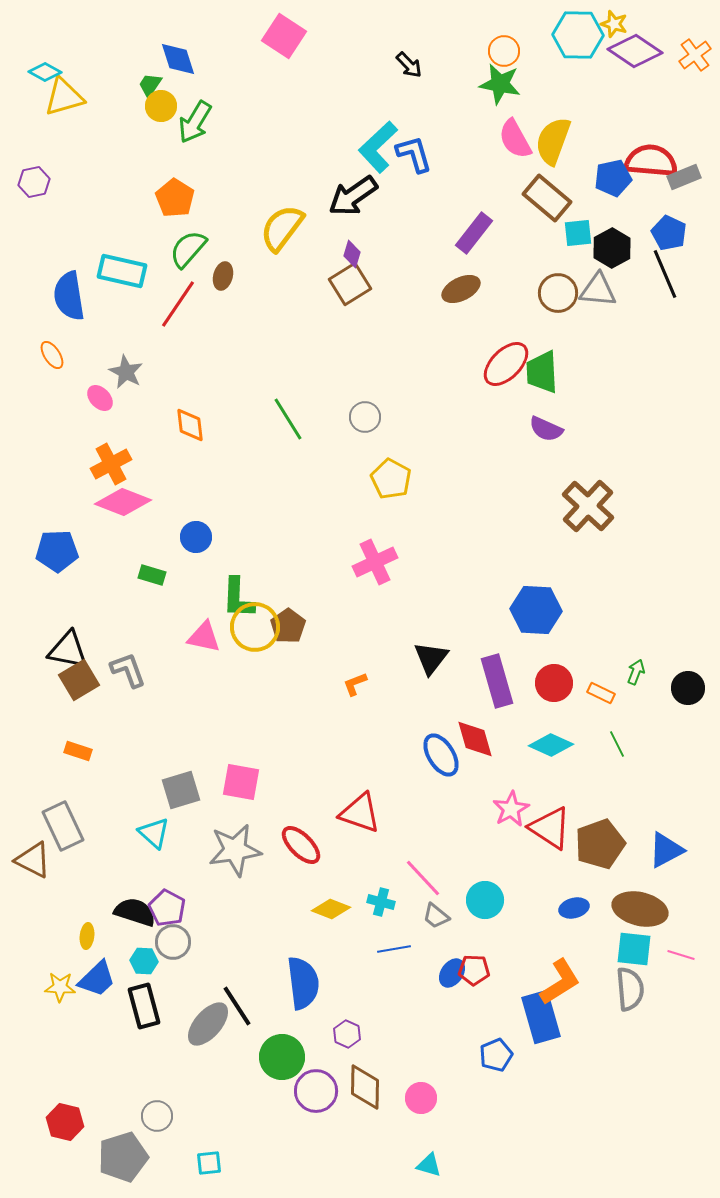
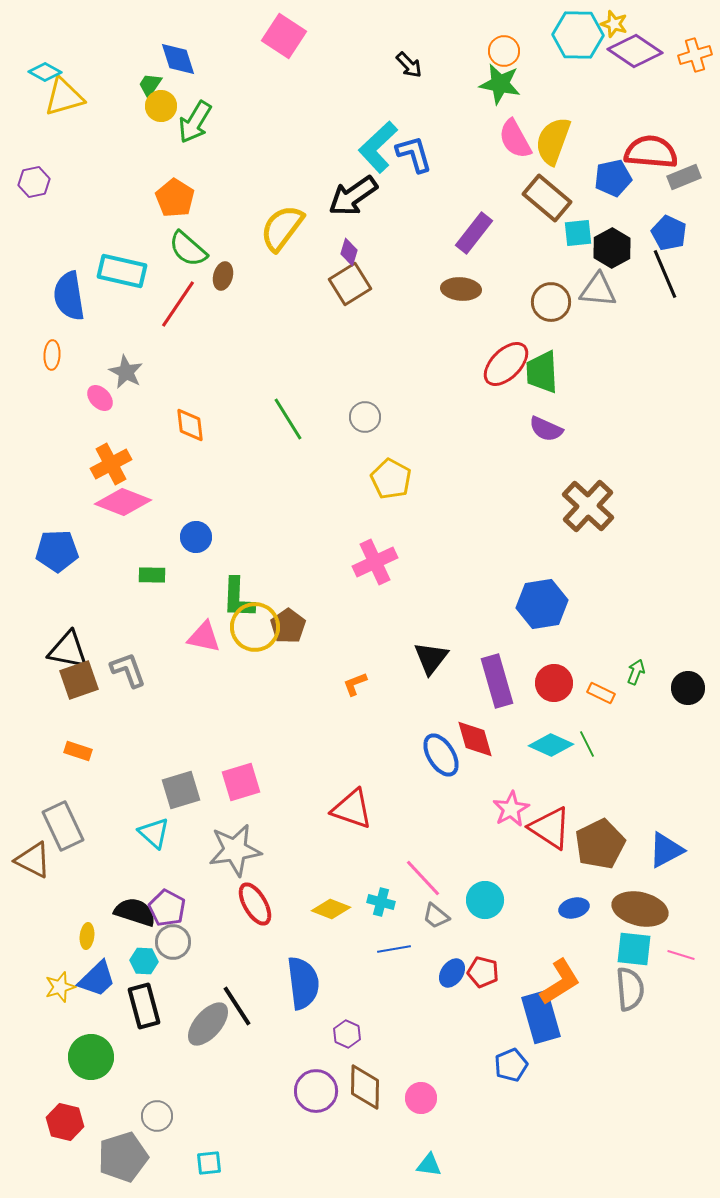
orange cross at (695, 55): rotated 20 degrees clockwise
red semicircle at (651, 161): moved 9 px up
green semicircle at (188, 249): rotated 90 degrees counterclockwise
purple diamond at (352, 254): moved 3 px left, 2 px up
brown ellipse at (461, 289): rotated 30 degrees clockwise
brown circle at (558, 293): moved 7 px left, 9 px down
orange ellipse at (52, 355): rotated 36 degrees clockwise
green rectangle at (152, 575): rotated 16 degrees counterclockwise
blue hexagon at (536, 610): moved 6 px right, 6 px up; rotated 12 degrees counterclockwise
brown square at (79, 680): rotated 12 degrees clockwise
green line at (617, 744): moved 30 px left
pink square at (241, 782): rotated 27 degrees counterclockwise
red triangle at (360, 813): moved 8 px left, 4 px up
brown pentagon at (600, 844): rotated 6 degrees counterclockwise
red ellipse at (301, 845): moved 46 px left, 59 px down; rotated 15 degrees clockwise
red pentagon at (474, 970): moved 9 px right, 2 px down; rotated 12 degrees clockwise
yellow star at (60, 987): rotated 20 degrees counterclockwise
blue pentagon at (496, 1055): moved 15 px right, 10 px down
green circle at (282, 1057): moved 191 px left
cyan triangle at (429, 1165): rotated 8 degrees counterclockwise
